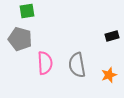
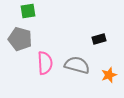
green square: moved 1 px right
black rectangle: moved 13 px left, 3 px down
gray semicircle: rotated 115 degrees clockwise
